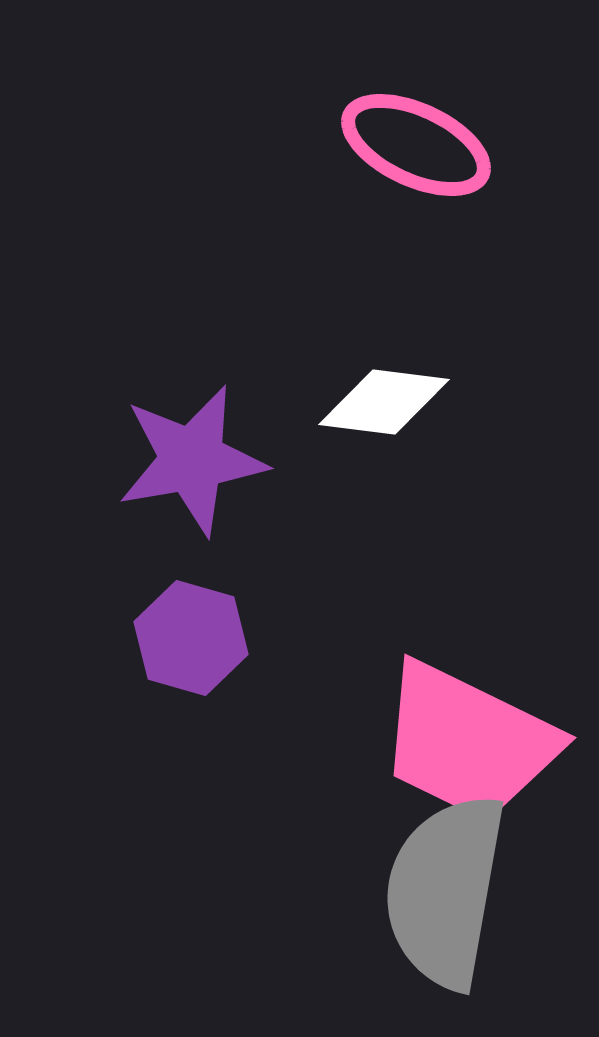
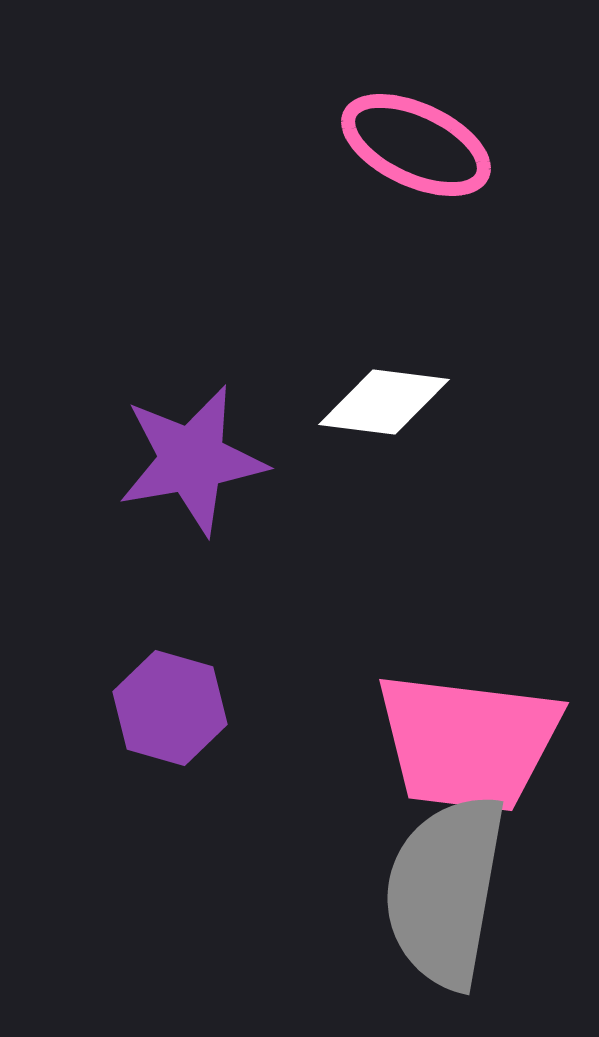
purple hexagon: moved 21 px left, 70 px down
pink trapezoid: rotated 19 degrees counterclockwise
